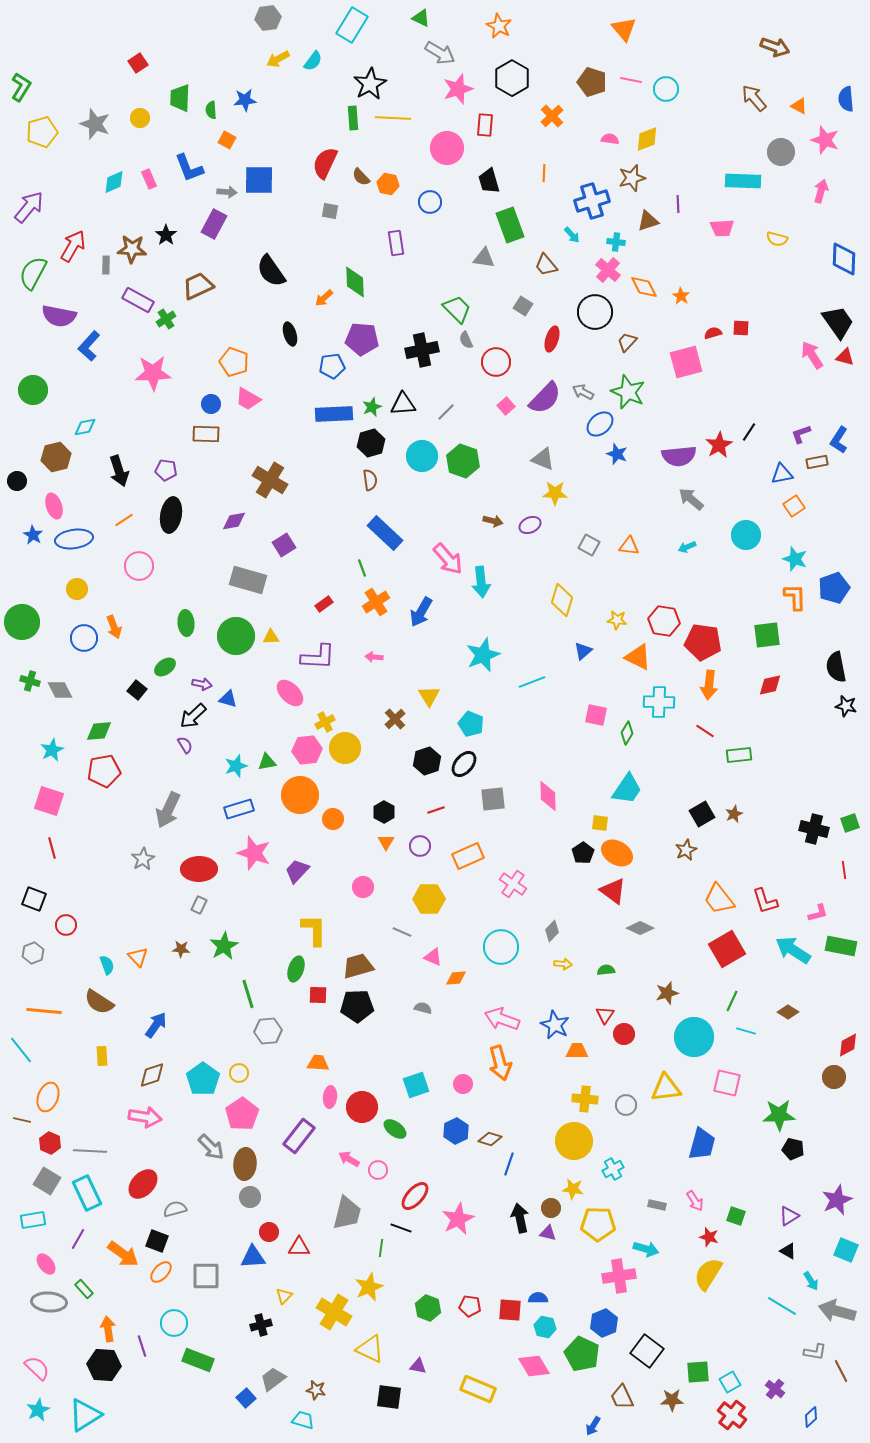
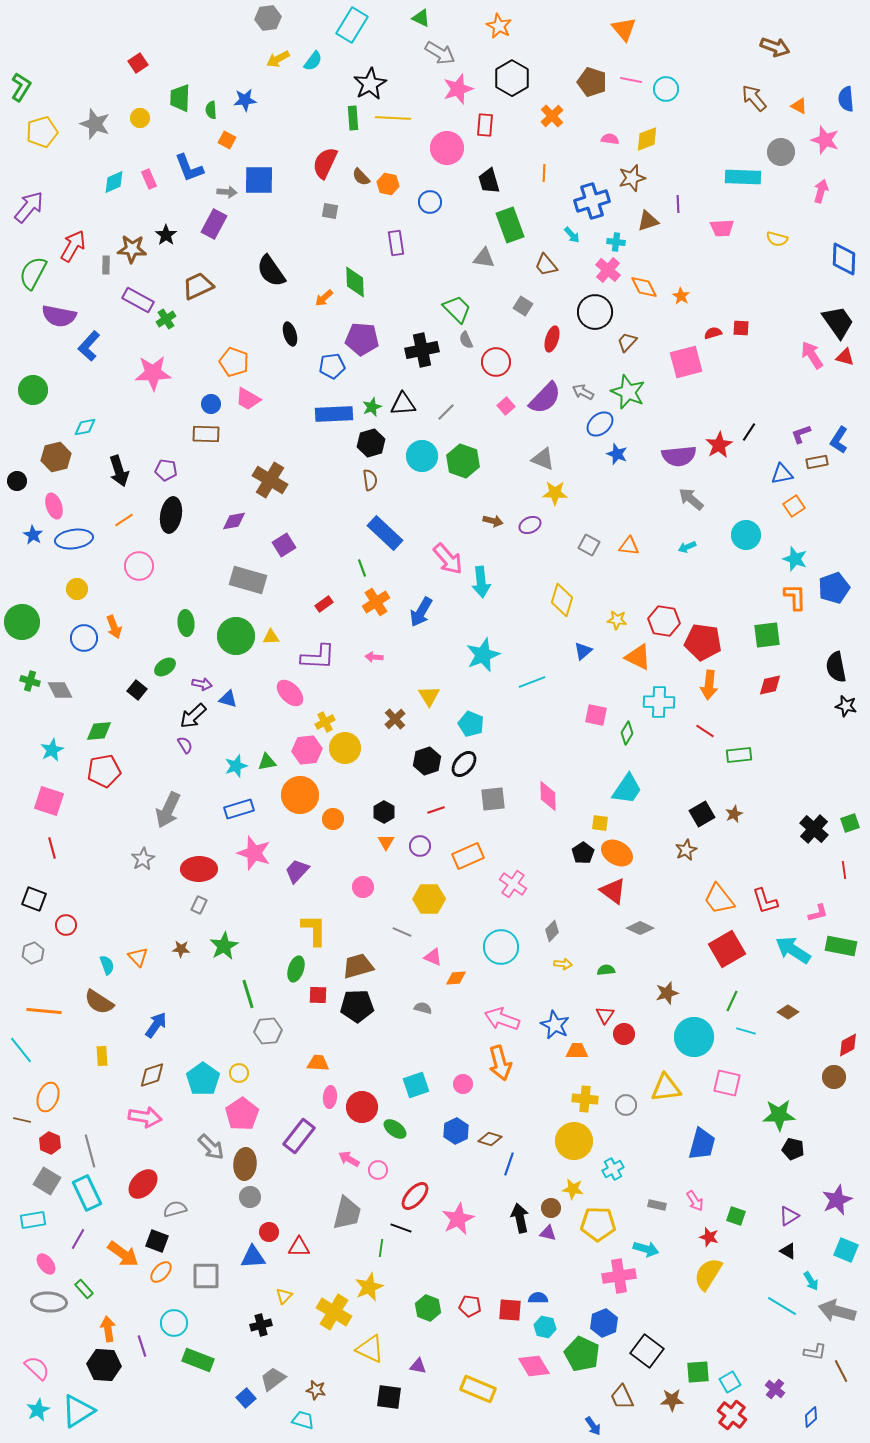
cyan rectangle at (743, 181): moved 4 px up
black cross at (814, 829): rotated 28 degrees clockwise
gray line at (90, 1151): rotated 72 degrees clockwise
cyan triangle at (85, 1415): moved 7 px left, 4 px up
blue arrow at (593, 1426): rotated 66 degrees counterclockwise
